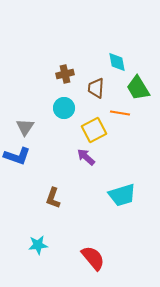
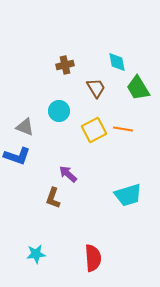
brown cross: moved 9 px up
brown trapezoid: rotated 145 degrees clockwise
cyan circle: moved 5 px left, 3 px down
orange line: moved 3 px right, 16 px down
gray triangle: rotated 42 degrees counterclockwise
purple arrow: moved 18 px left, 17 px down
cyan trapezoid: moved 6 px right
cyan star: moved 2 px left, 9 px down
red semicircle: rotated 36 degrees clockwise
